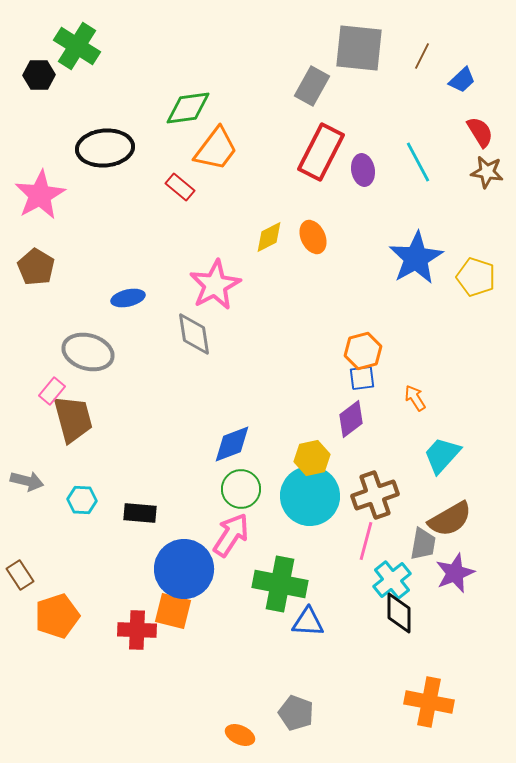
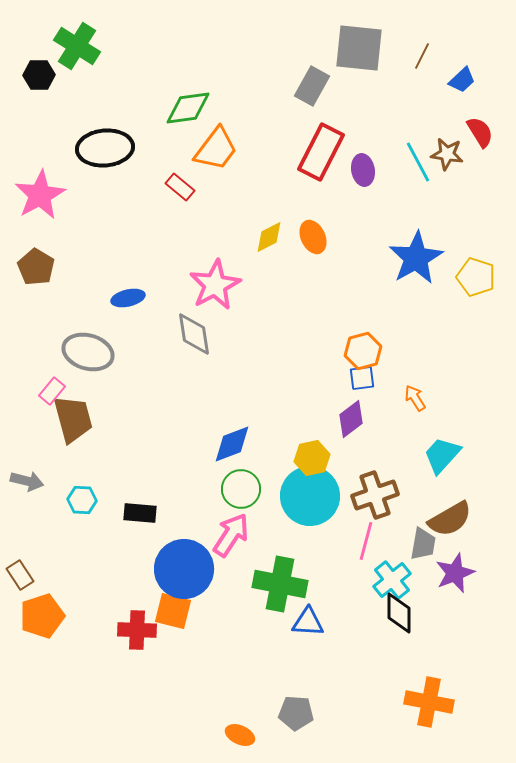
brown star at (487, 172): moved 40 px left, 18 px up
orange pentagon at (57, 616): moved 15 px left
gray pentagon at (296, 713): rotated 16 degrees counterclockwise
